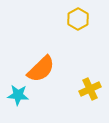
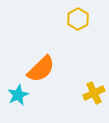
yellow cross: moved 4 px right, 4 px down
cyan star: rotated 30 degrees counterclockwise
